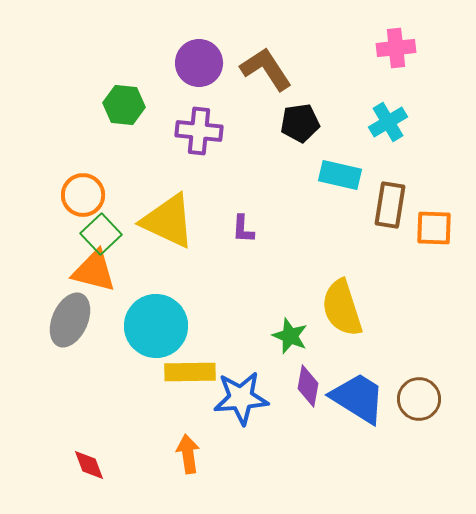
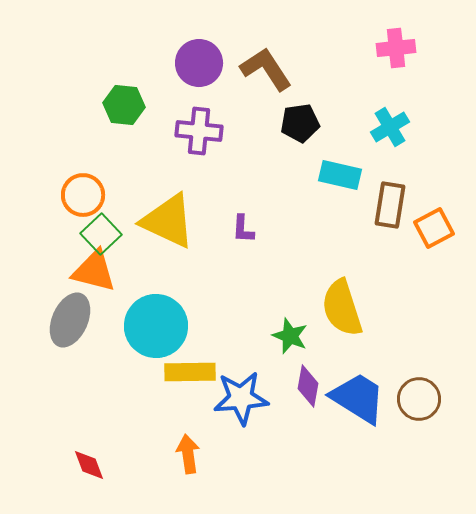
cyan cross: moved 2 px right, 5 px down
orange square: rotated 30 degrees counterclockwise
